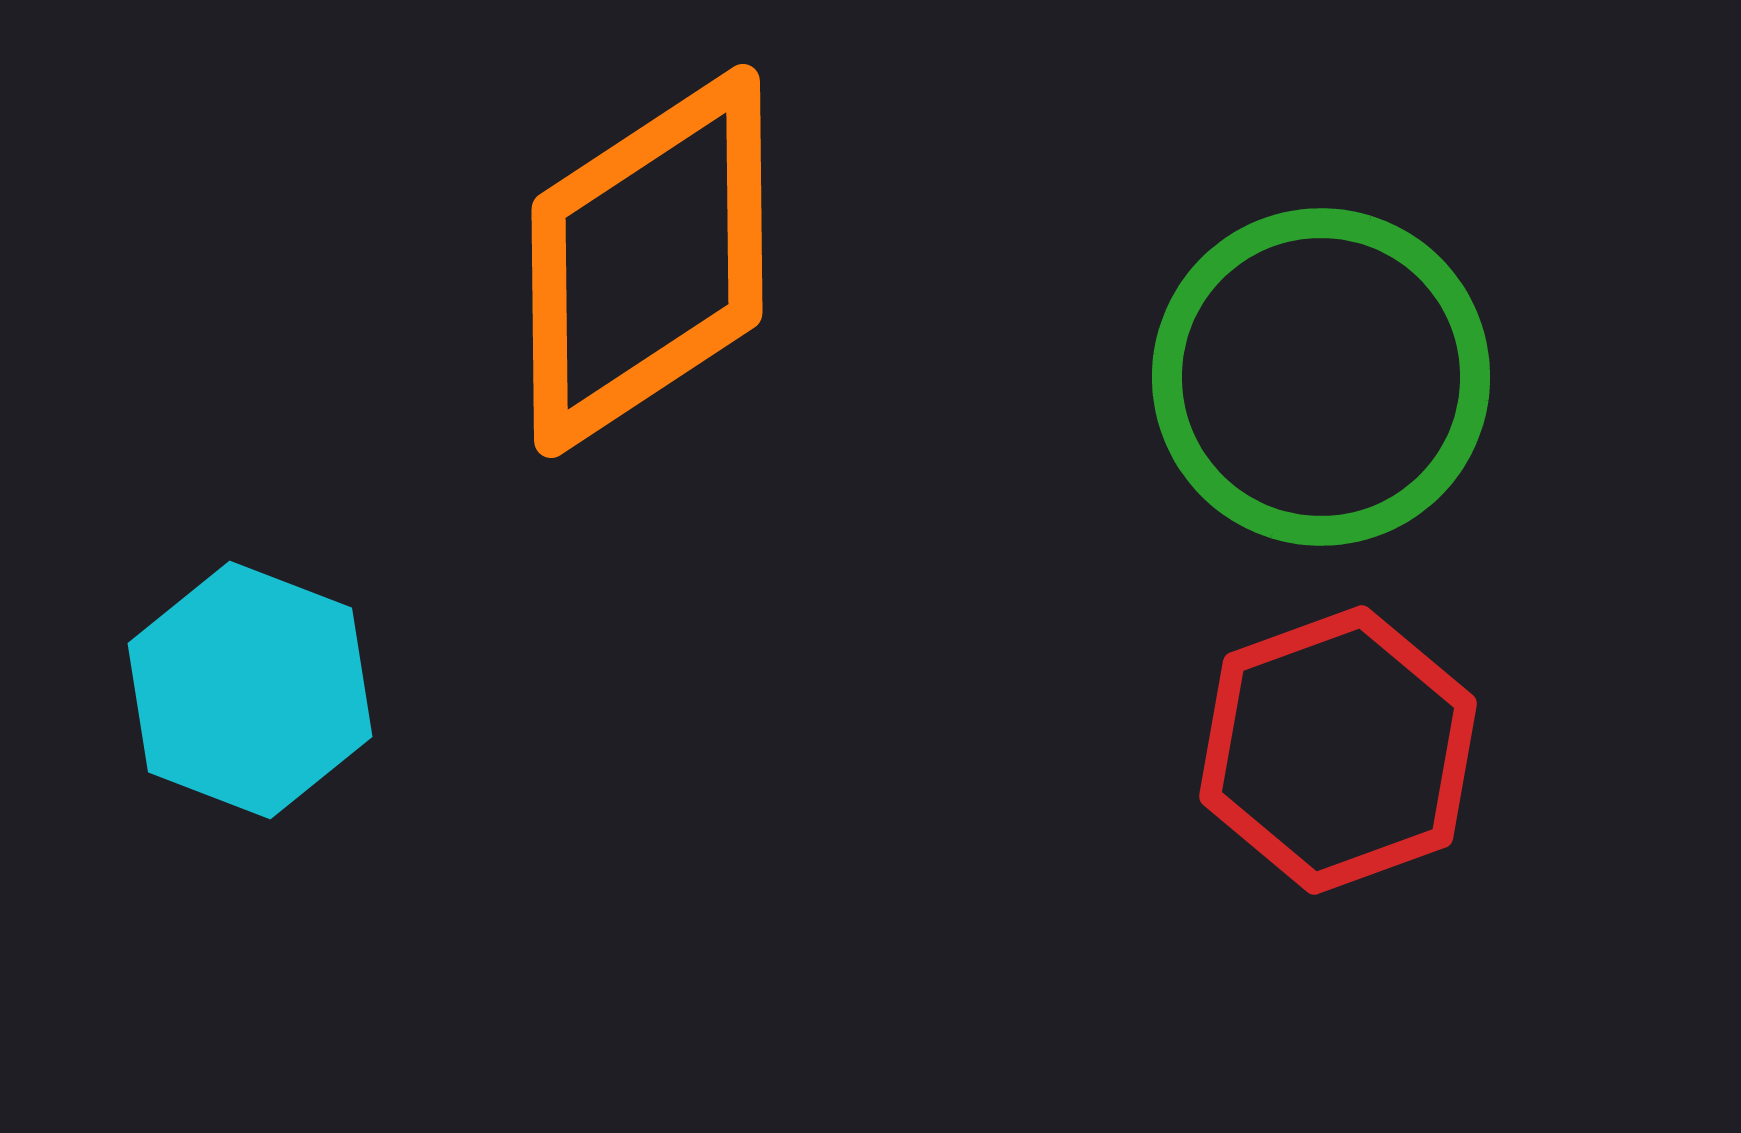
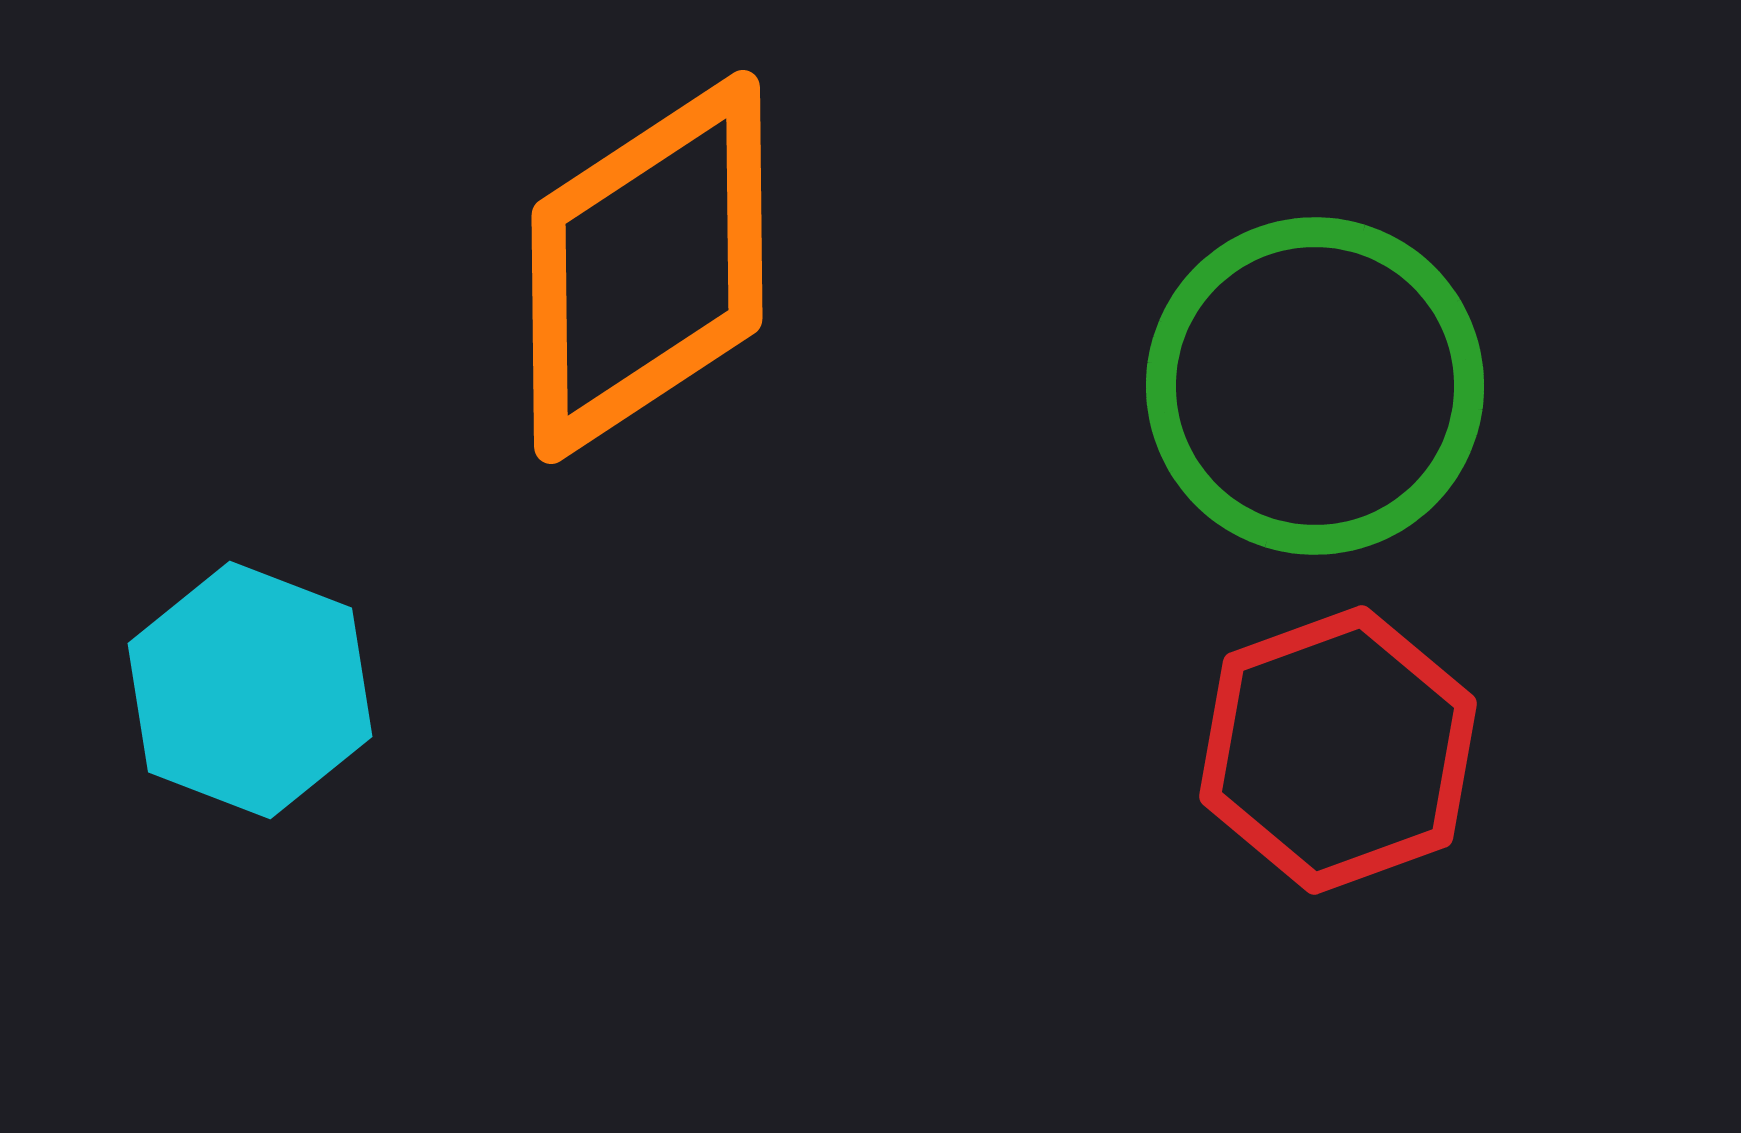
orange diamond: moved 6 px down
green circle: moved 6 px left, 9 px down
